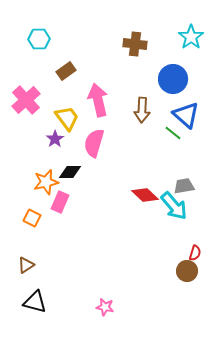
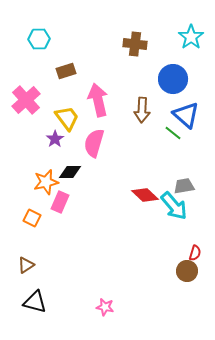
brown rectangle: rotated 18 degrees clockwise
